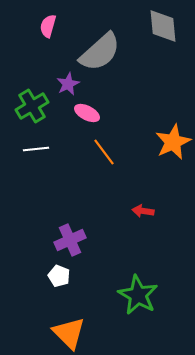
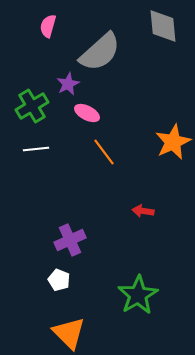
white pentagon: moved 4 px down
green star: rotated 12 degrees clockwise
